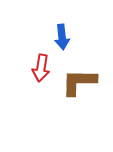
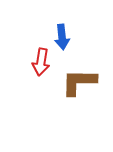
red arrow: moved 6 px up
